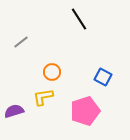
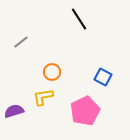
pink pentagon: rotated 8 degrees counterclockwise
